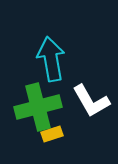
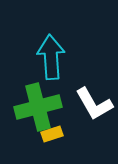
cyan arrow: moved 2 px up; rotated 6 degrees clockwise
white L-shape: moved 3 px right, 3 px down
